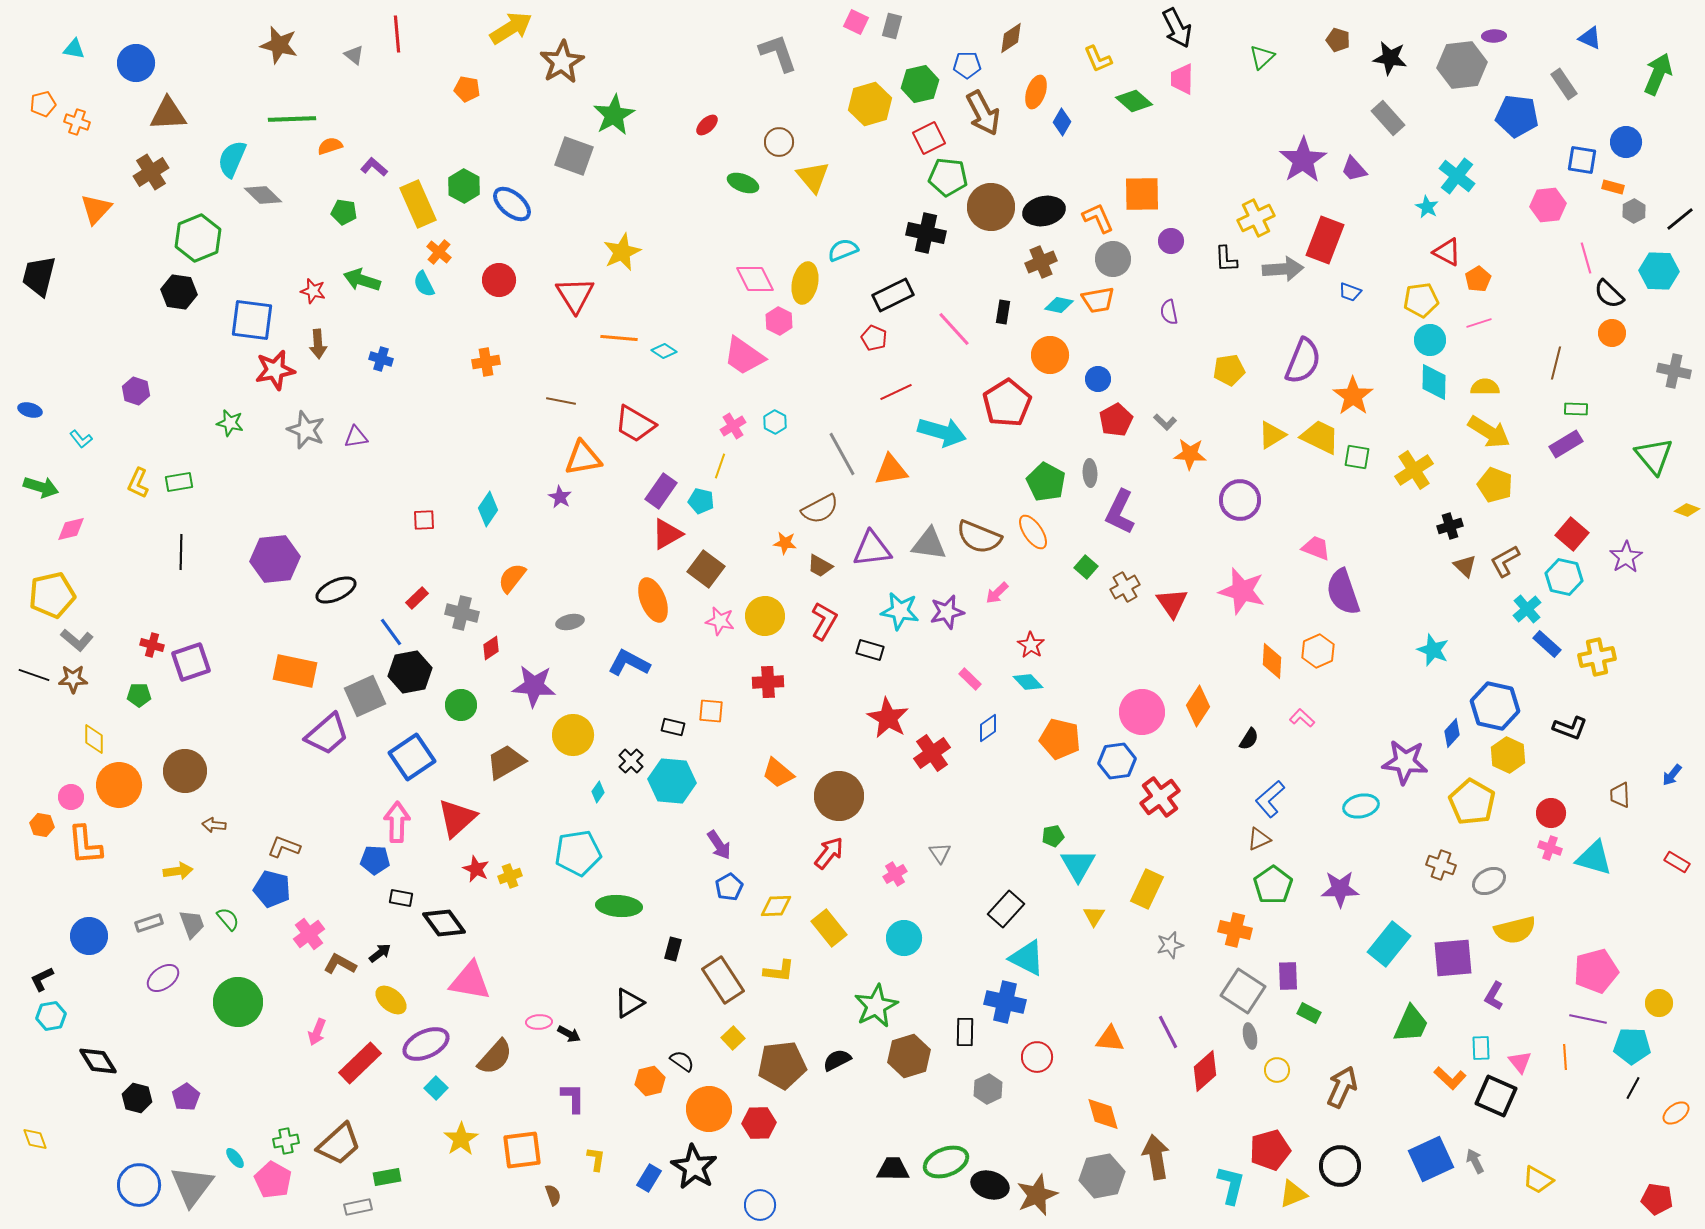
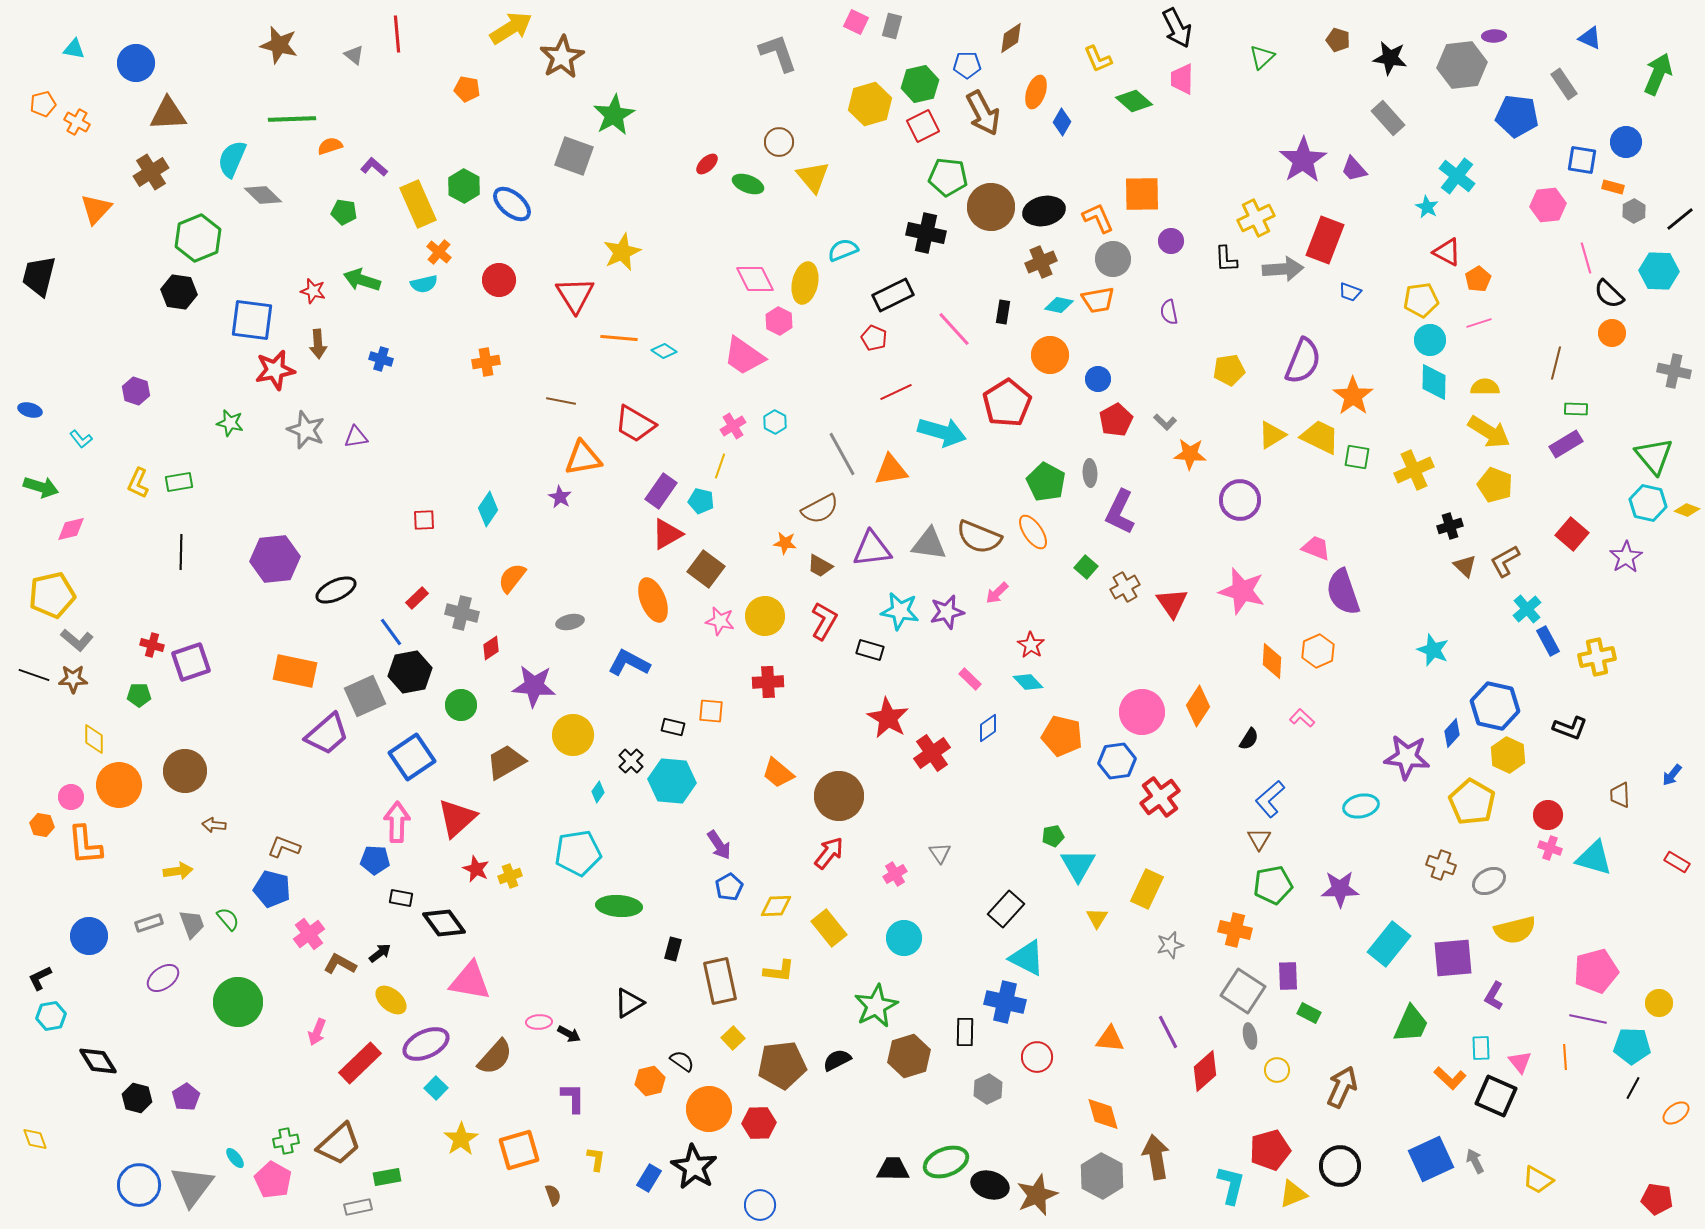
brown star at (562, 62): moved 5 px up
orange cross at (77, 122): rotated 10 degrees clockwise
red ellipse at (707, 125): moved 39 px down
red square at (929, 138): moved 6 px left, 12 px up
green ellipse at (743, 183): moved 5 px right, 1 px down
cyan semicircle at (424, 284): rotated 76 degrees counterclockwise
yellow cross at (1414, 470): rotated 9 degrees clockwise
cyan hexagon at (1564, 577): moved 84 px right, 74 px up
blue rectangle at (1547, 644): moved 1 px right, 3 px up; rotated 20 degrees clockwise
orange pentagon at (1060, 739): moved 2 px right, 3 px up
purple star at (1405, 762): moved 2 px right, 5 px up
red circle at (1551, 813): moved 3 px left, 2 px down
brown triangle at (1259, 839): rotated 35 degrees counterclockwise
green pentagon at (1273, 885): rotated 24 degrees clockwise
yellow triangle at (1094, 916): moved 3 px right, 2 px down
black L-shape at (42, 979): moved 2 px left, 1 px up
brown rectangle at (723, 980): moved 3 px left, 1 px down; rotated 21 degrees clockwise
orange square at (522, 1150): moved 3 px left; rotated 9 degrees counterclockwise
gray hexagon at (1102, 1176): rotated 21 degrees counterclockwise
